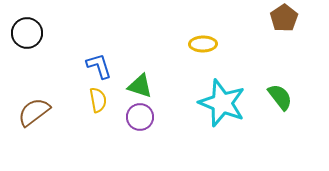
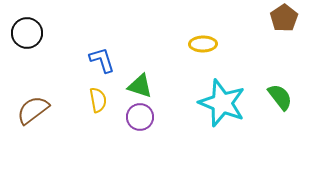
blue L-shape: moved 3 px right, 6 px up
brown semicircle: moved 1 px left, 2 px up
